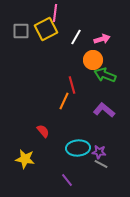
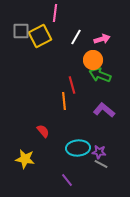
yellow square: moved 6 px left, 7 px down
green arrow: moved 5 px left
orange line: rotated 30 degrees counterclockwise
